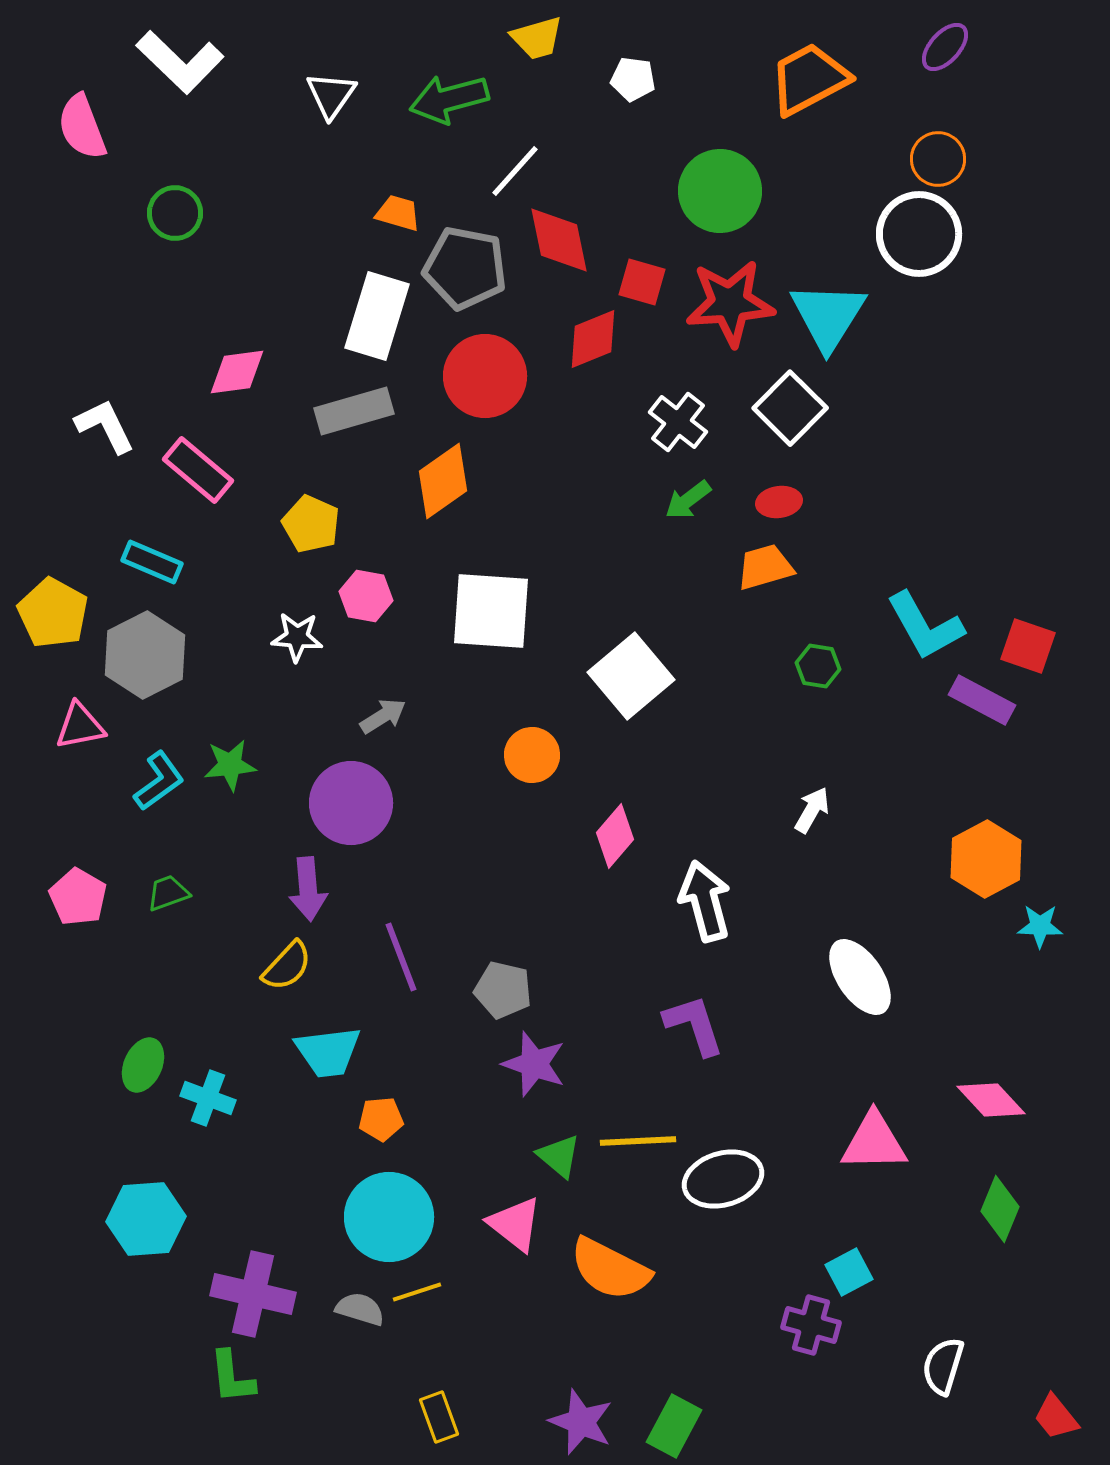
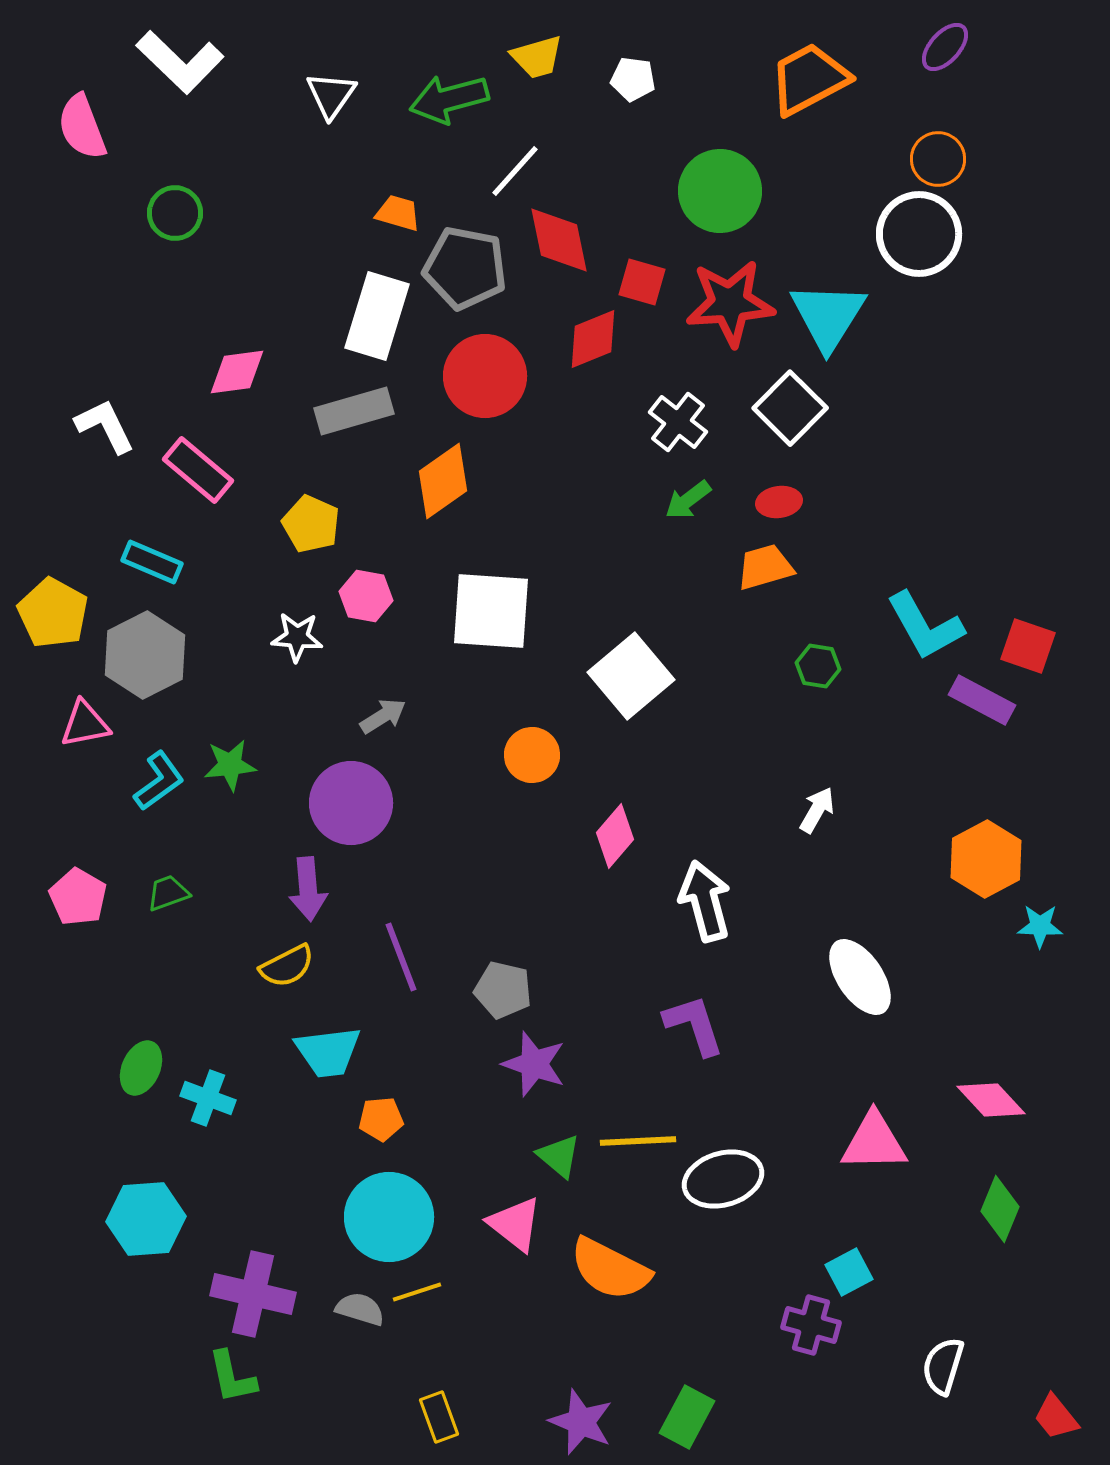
yellow trapezoid at (537, 38): moved 19 px down
pink triangle at (80, 726): moved 5 px right, 2 px up
white arrow at (812, 810): moved 5 px right
yellow semicircle at (287, 966): rotated 20 degrees clockwise
green ellipse at (143, 1065): moved 2 px left, 3 px down
green L-shape at (232, 1377): rotated 6 degrees counterclockwise
green rectangle at (674, 1426): moved 13 px right, 9 px up
